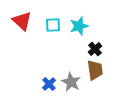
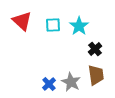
cyan star: rotated 18 degrees counterclockwise
brown trapezoid: moved 1 px right, 5 px down
